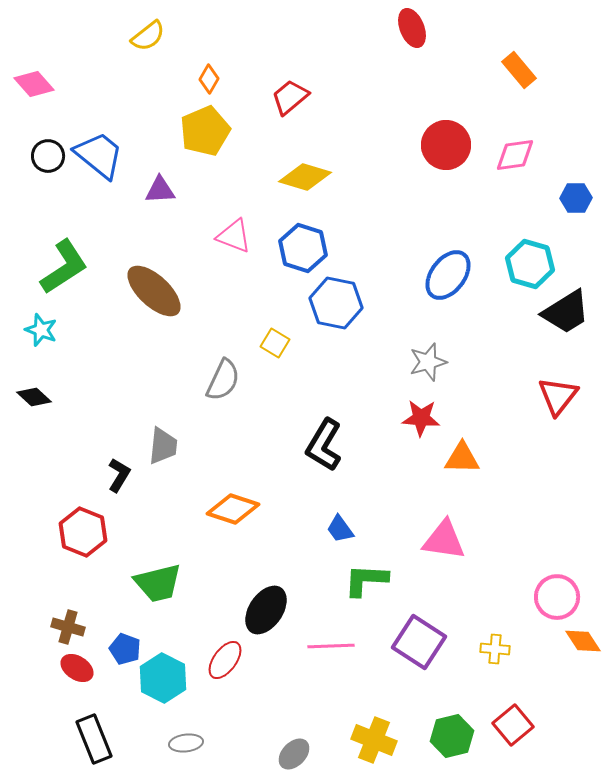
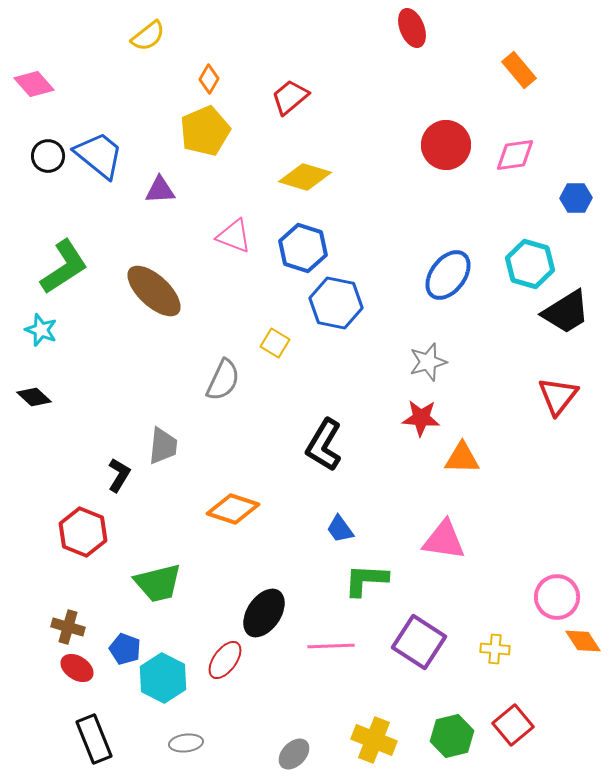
black ellipse at (266, 610): moved 2 px left, 3 px down
